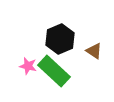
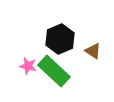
brown triangle: moved 1 px left
